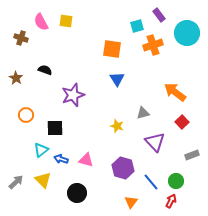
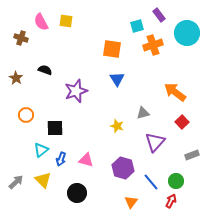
purple star: moved 3 px right, 4 px up
purple triangle: rotated 25 degrees clockwise
blue arrow: rotated 88 degrees counterclockwise
